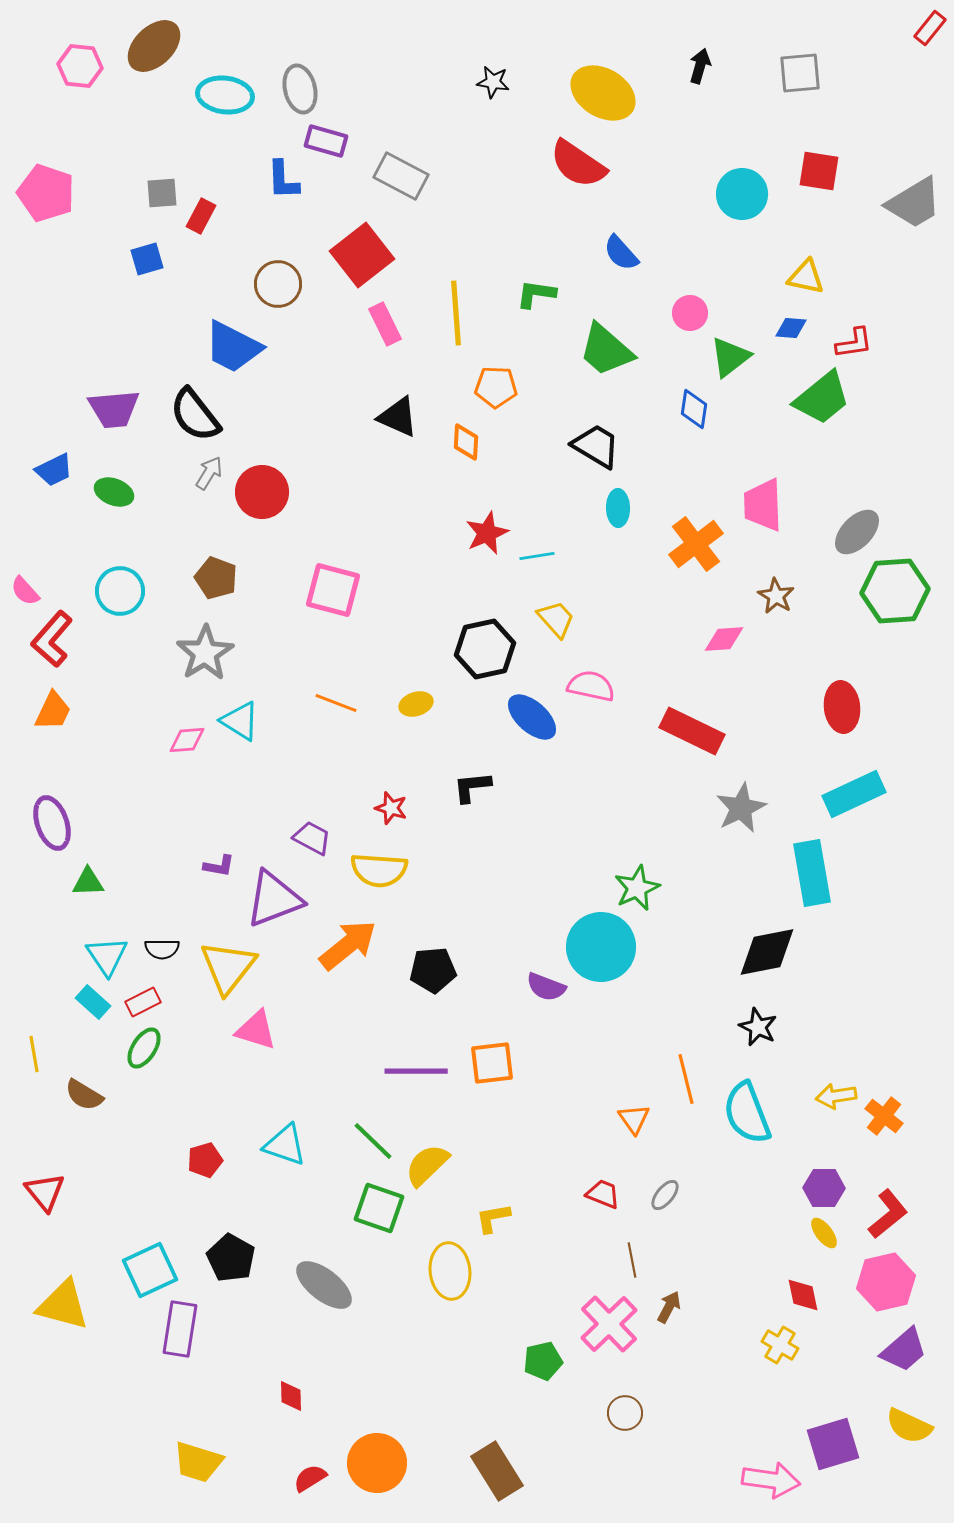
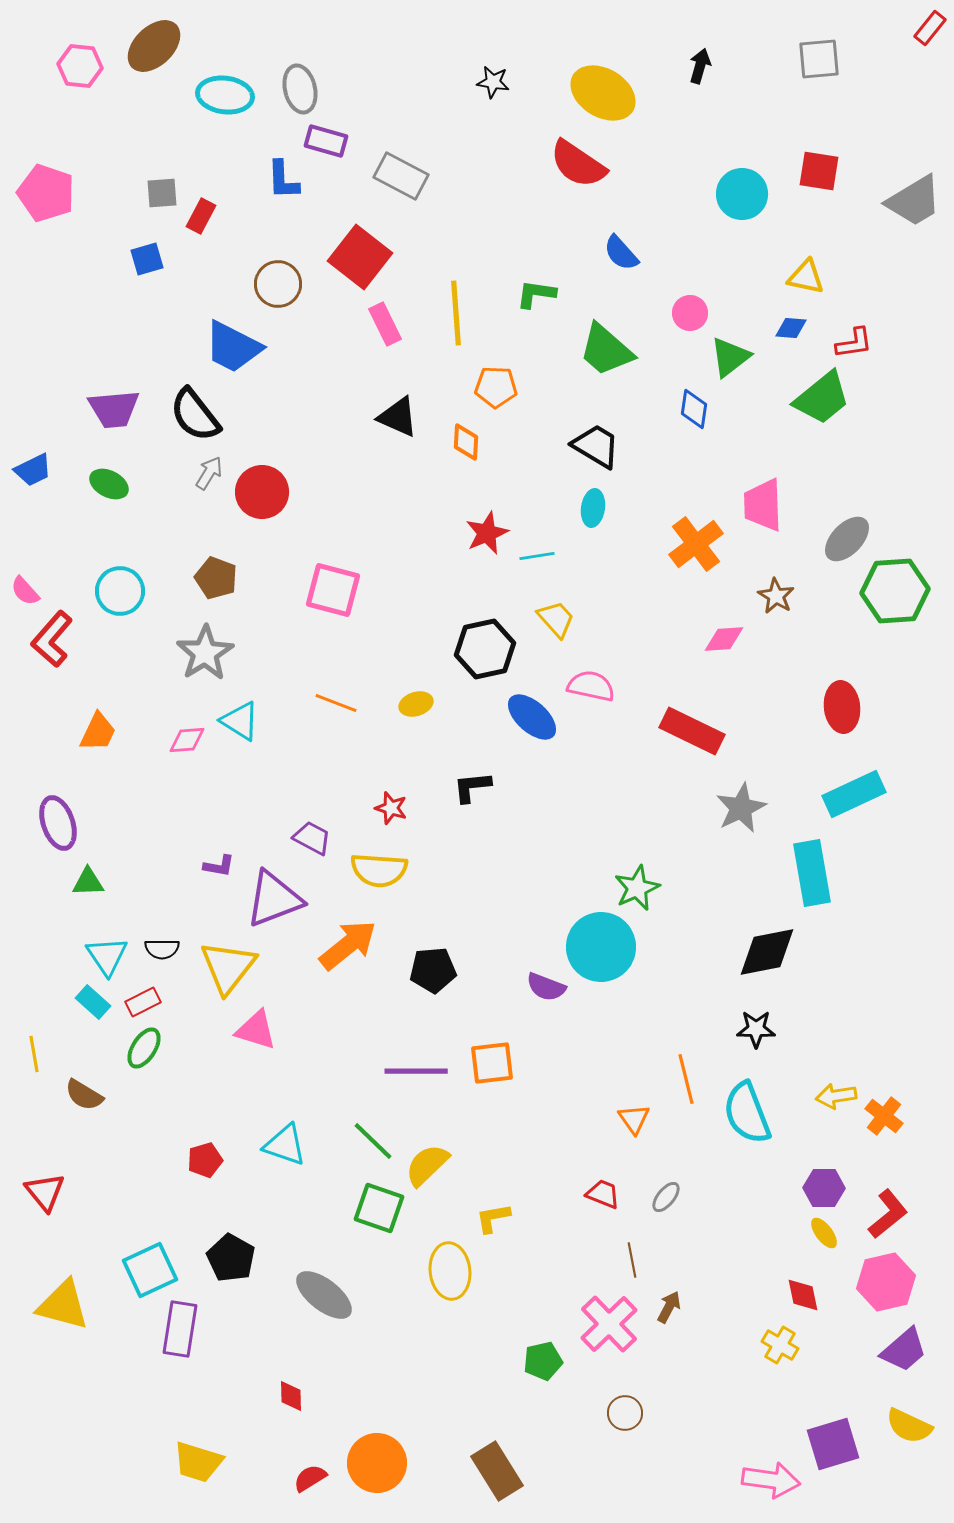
gray square at (800, 73): moved 19 px right, 14 px up
gray trapezoid at (914, 203): moved 2 px up
red square at (362, 255): moved 2 px left, 2 px down; rotated 14 degrees counterclockwise
blue trapezoid at (54, 470): moved 21 px left
green ellipse at (114, 492): moved 5 px left, 8 px up; rotated 6 degrees clockwise
cyan ellipse at (618, 508): moved 25 px left; rotated 9 degrees clockwise
gray ellipse at (857, 532): moved 10 px left, 7 px down
orange trapezoid at (53, 711): moved 45 px right, 21 px down
purple ellipse at (52, 823): moved 6 px right
black star at (758, 1027): moved 2 px left, 2 px down; rotated 24 degrees counterclockwise
gray ellipse at (665, 1195): moved 1 px right, 2 px down
gray ellipse at (324, 1285): moved 10 px down
